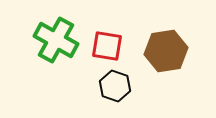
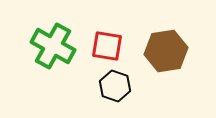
green cross: moved 3 px left, 6 px down
